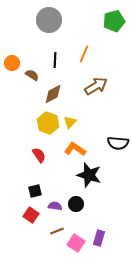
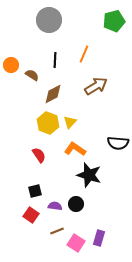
orange circle: moved 1 px left, 2 px down
